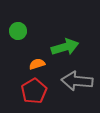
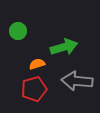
green arrow: moved 1 px left
red pentagon: moved 2 px up; rotated 15 degrees clockwise
